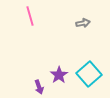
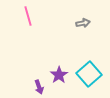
pink line: moved 2 px left
